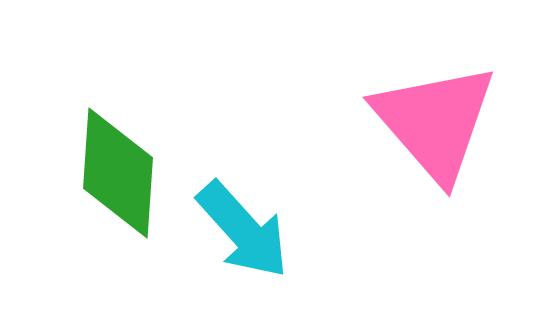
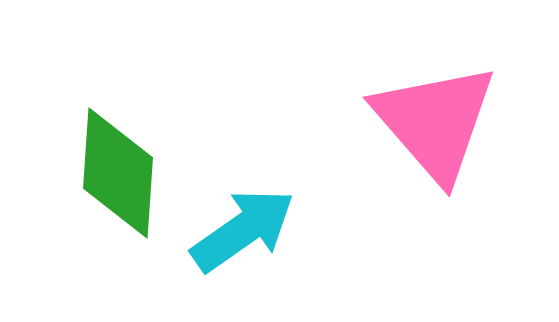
cyan arrow: rotated 83 degrees counterclockwise
